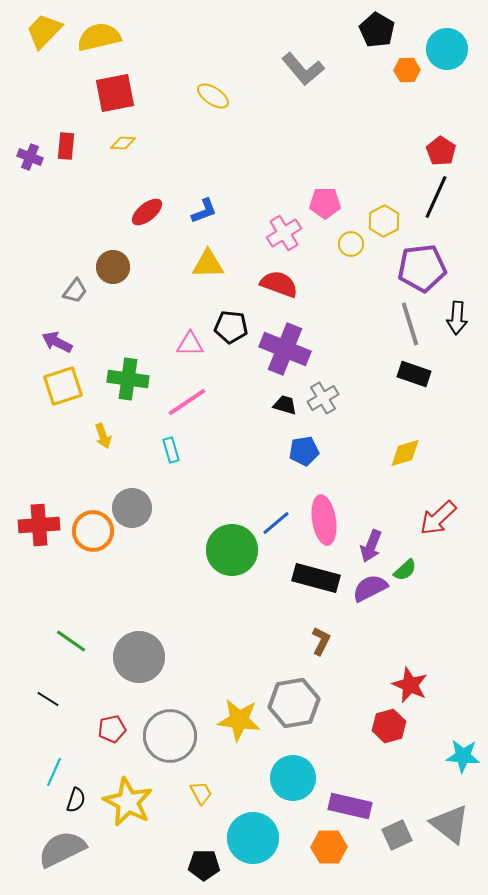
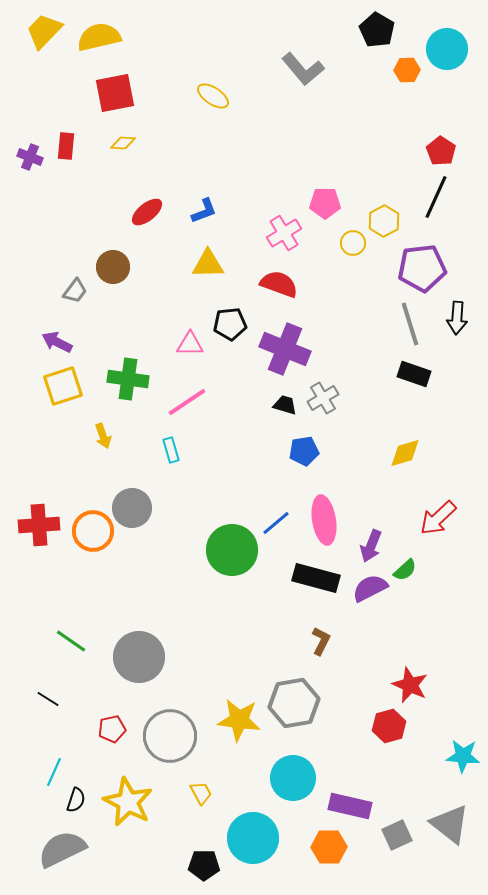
yellow circle at (351, 244): moved 2 px right, 1 px up
black pentagon at (231, 327): moved 1 px left, 3 px up; rotated 12 degrees counterclockwise
